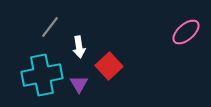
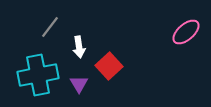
cyan cross: moved 4 px left
